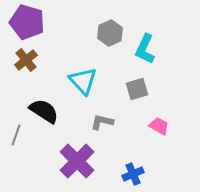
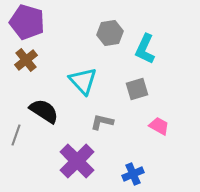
gray hexagon: rotated 15 degrees clockwise
